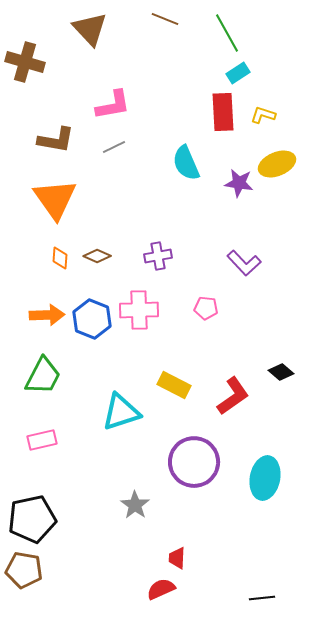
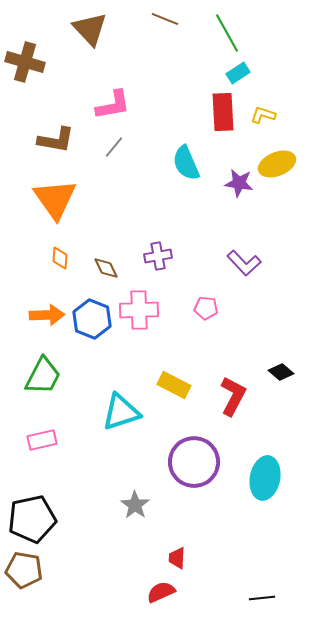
gray line: rotated 25 degrees counterclockwise
brown diamond: moved 9 px right, 12 px down; rotated 40 degrees clockwise
red L-shape: rotated 27 degrees counterclockwise
red semicircle: moved 3 px down
